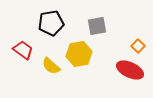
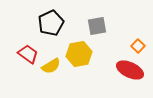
black pentagon: rotated 15 degrees counterclockwise
red trapezoid: moved 5 px right, 4 px down
yellow semicircle: rotated 72 degrees counterclockwise
